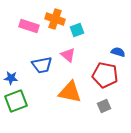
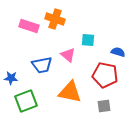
cyan square: moved 11 px right, 10 px down; rotated 24 degrees clockwise
green square: moved 10 px right
gray square: rotated 16 degrees clockwise
